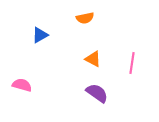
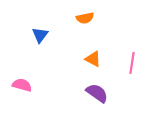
blue triangle: rotated 24 degrees counterclockwise
